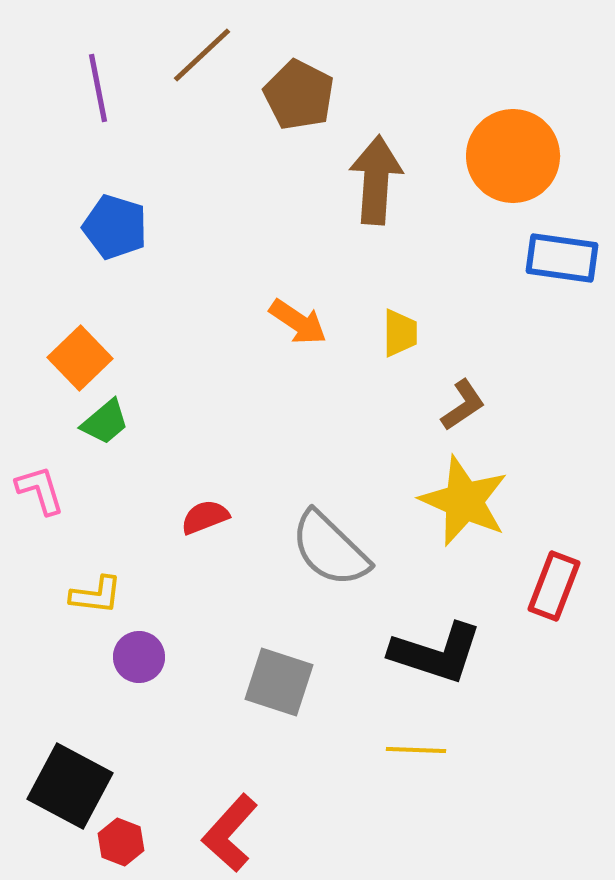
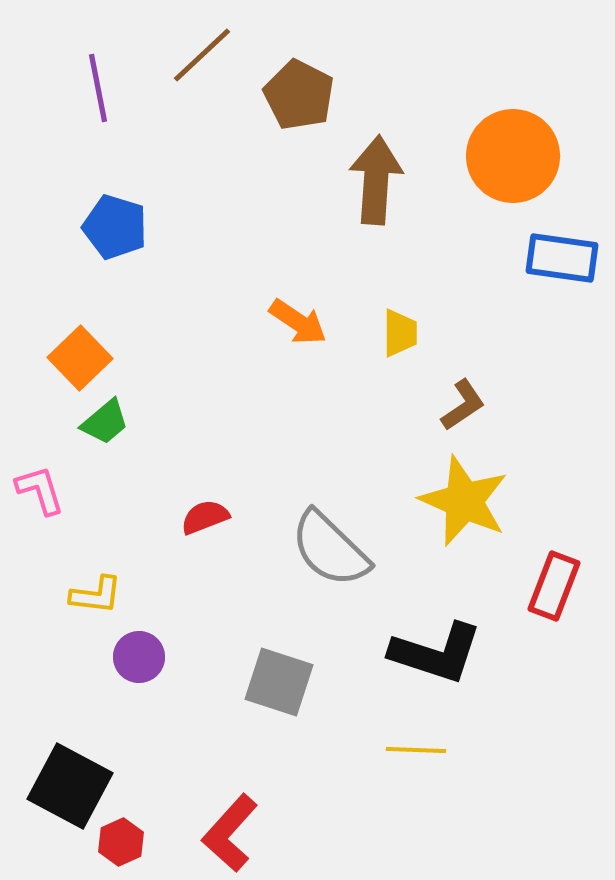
red hexagon: rotated 15 degrees clockwise
